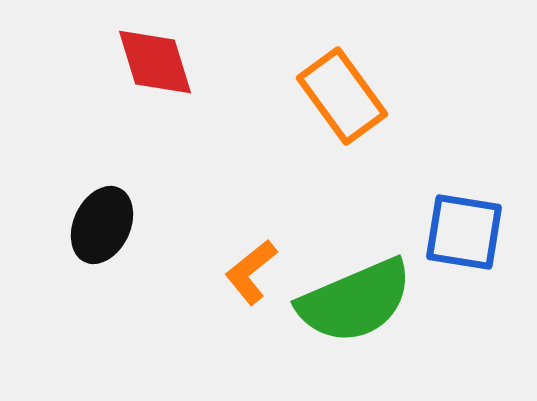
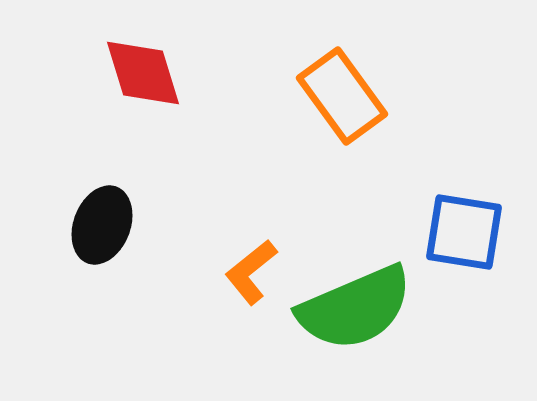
red diamond: moved 12 px left, 11 px down
black ellipse: rotated 4 degrees counterclockwise
green semicircle: moved 7 px down
